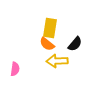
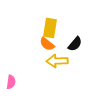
pink semicircle: moved 4 px left, 13 px down
